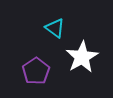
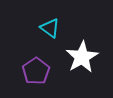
cyan triangle: moved 5 px left
